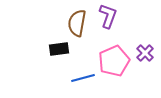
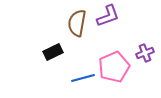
purple L-shape: rotated 50 degrees clockwise
black rectangle: moved 6 px left, 3 px down; rotated 18 degrees counterclockwise
purple cross: rotated 24 degrees clockwise
pink pentagon: moved 6 px down
